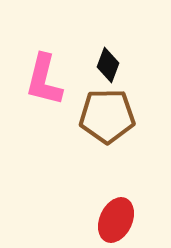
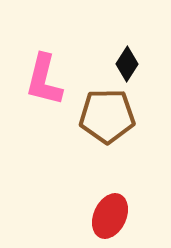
black diamond: moved 19 px right, 1 px up; rotated 12 degrees clockwise
red ellipse: moved 6 px left, 4 px up
